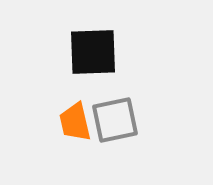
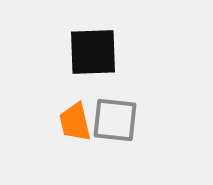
gray square: rotated 18 degrees clockwise
